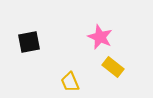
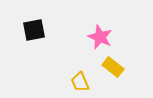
black square: moved 5 px right, 12 px up
yellow trapezoid: moved 10 px right
